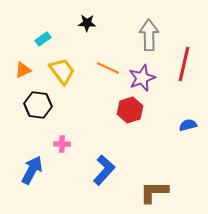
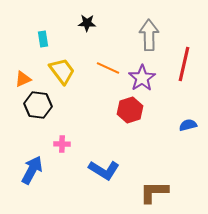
cyan rectangle: rotated 63 degrees counterclockwise
orange triangle: moved 9 px down
purple star: rotated 12 degrees counterclockwise
blue L-shape: rotated 80 degrees clockwise
